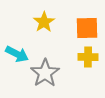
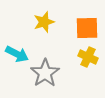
yellow star: rotated 15 degrees clockwise
yellow cross: rotated 24 degrees clockwise
